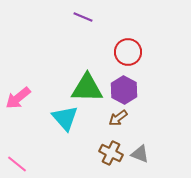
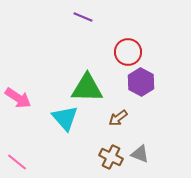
purple hexagon: moved 17 px right, 8 px up
pink arrow: rotated 108 degrees counterclockwise
brown cross: moved 4 px down
pink line: moved 2 px up
